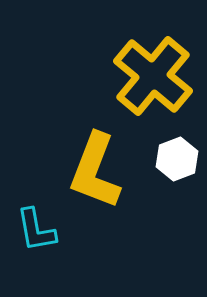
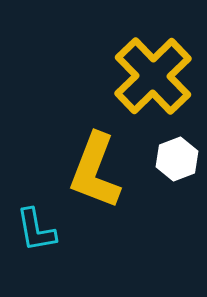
yellow cross: rotated 6 degrees clockwise
